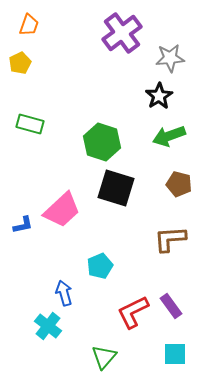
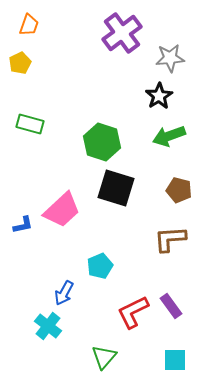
brown pentagon: moved 6 px down
blue arrow: rotated 135 degrees counterclockwise
cyan square: moved 6 px down
